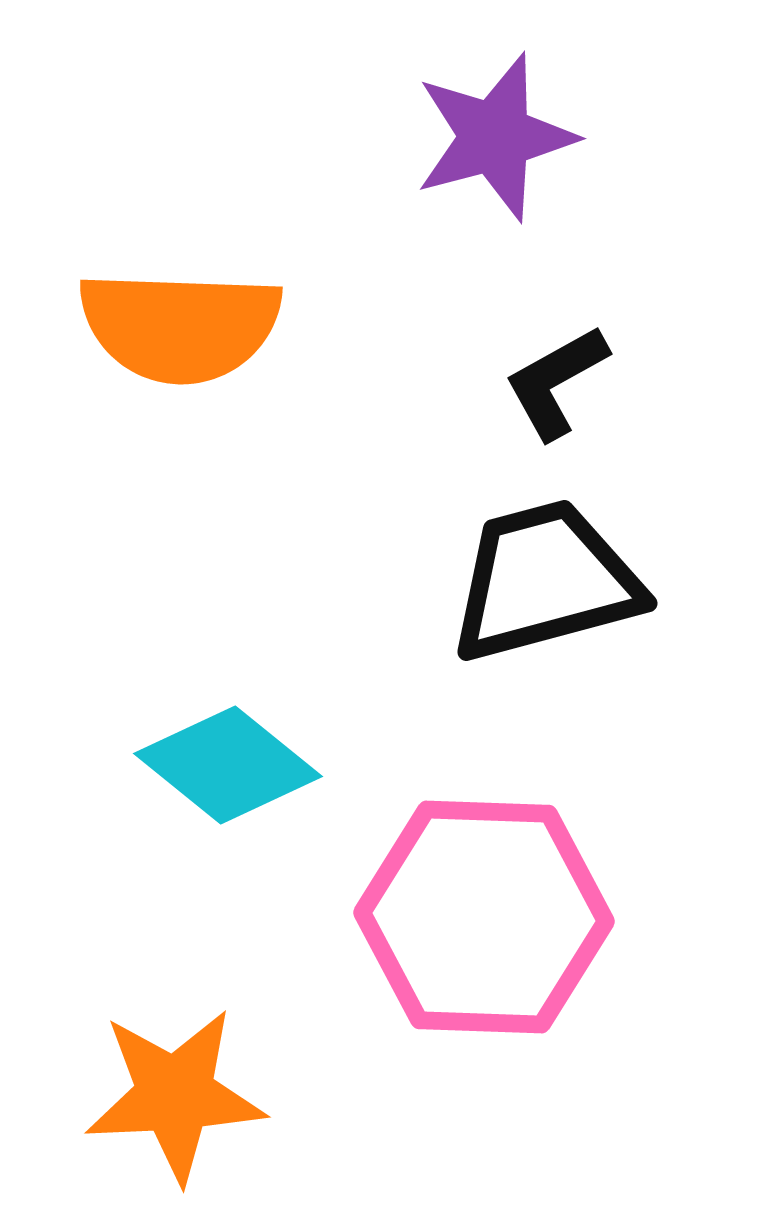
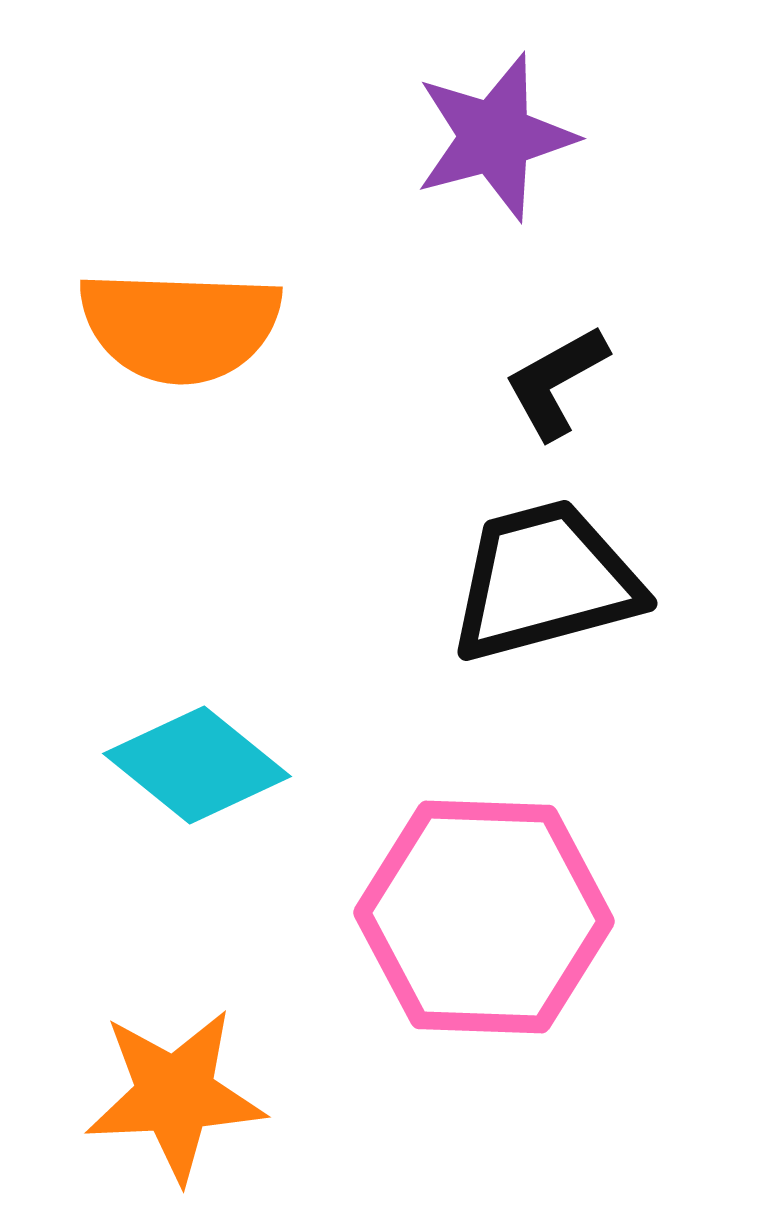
cyan diamond: moved 31 px left
